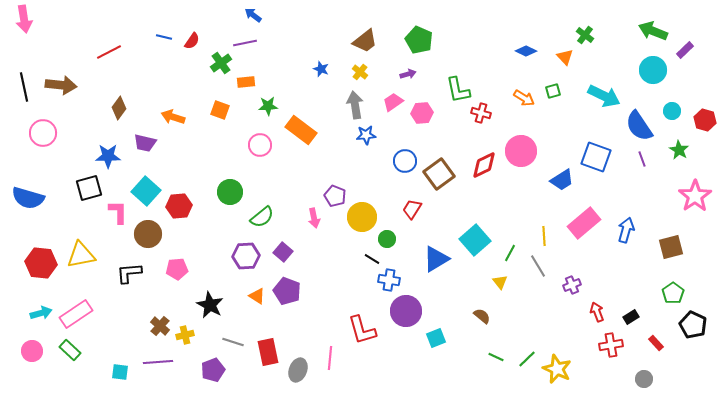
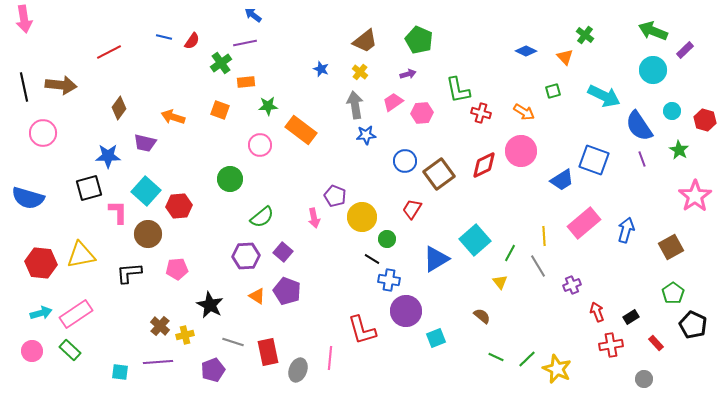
orange arrow at (524, 98): moved 14 px down
blue square at (596, 157): moved 2 px left, 3 px down
green circle at (230, 192): moved 13 px up
brown square at (671, 247): rotated 15 degrees counterclockwise
